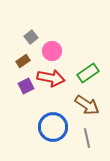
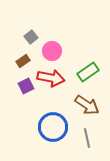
green rectangle: moved 1 px up
